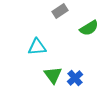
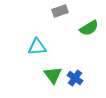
gray rectangle: rotated 14 degrees clockwise
blue cross: rotated 14 degrees counterclockwise
